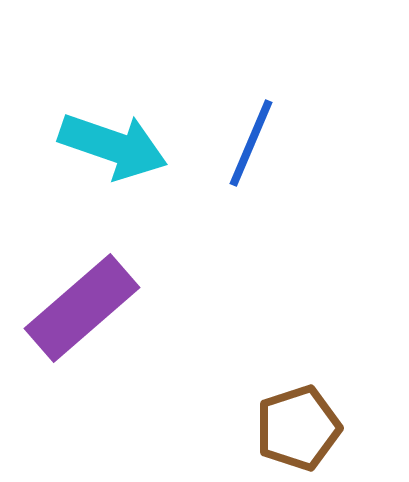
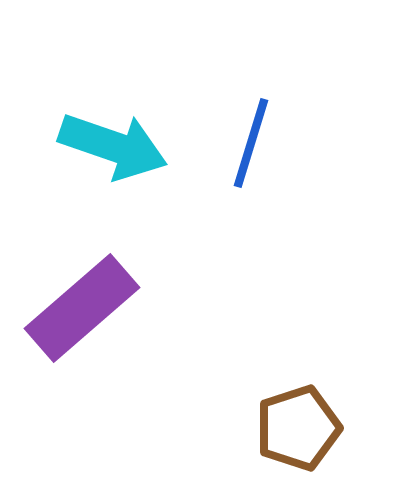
blue line: rotated 6 degrees counterclockwise
